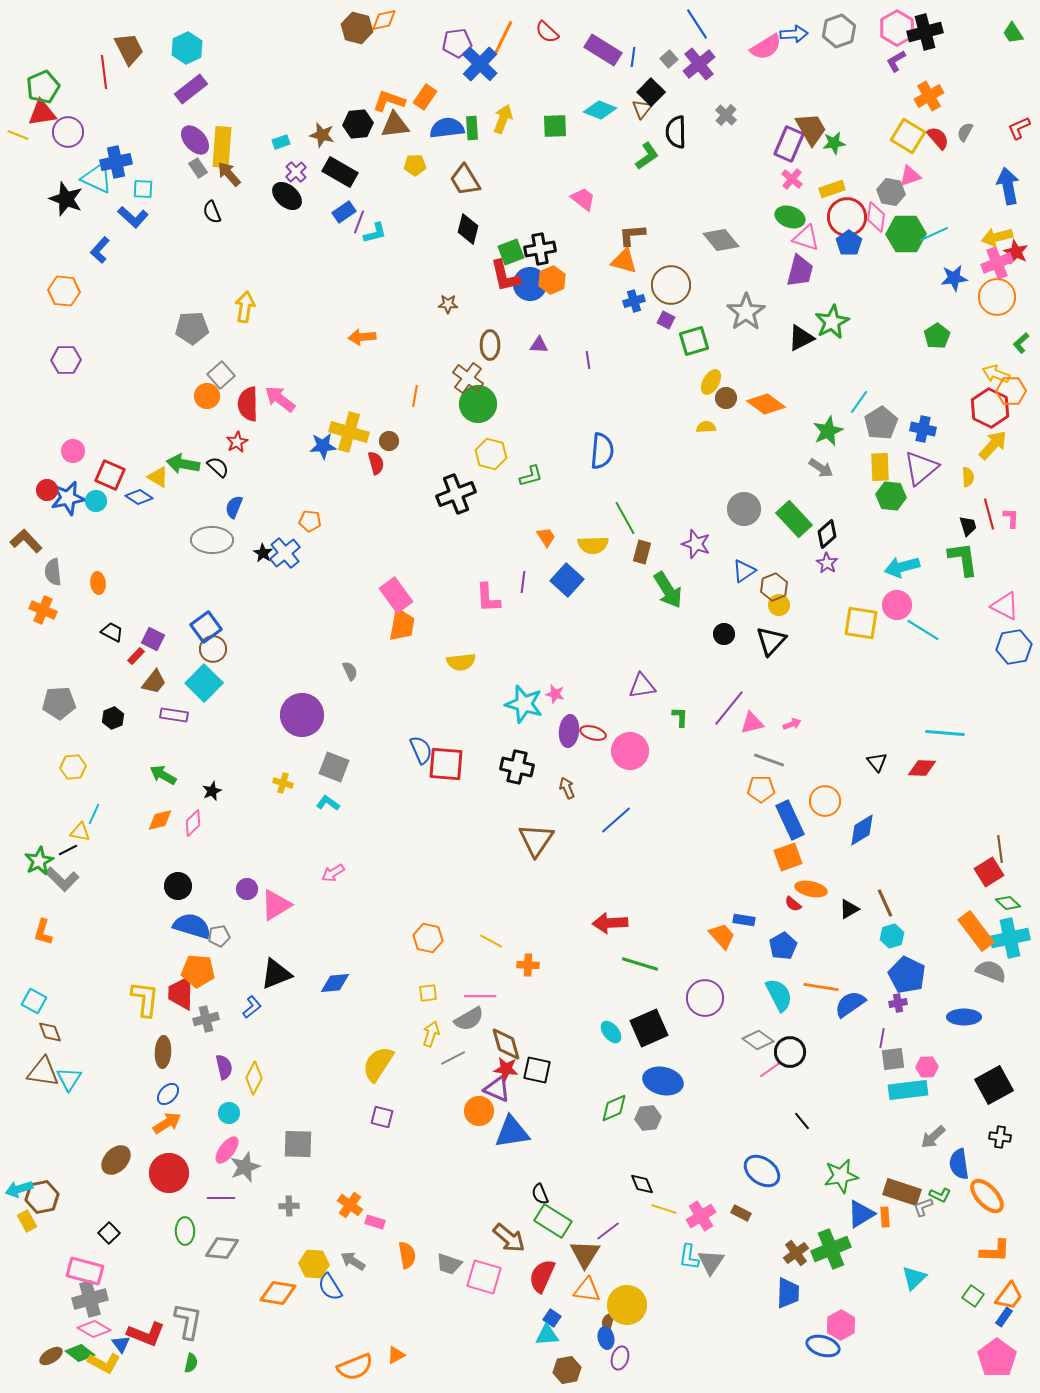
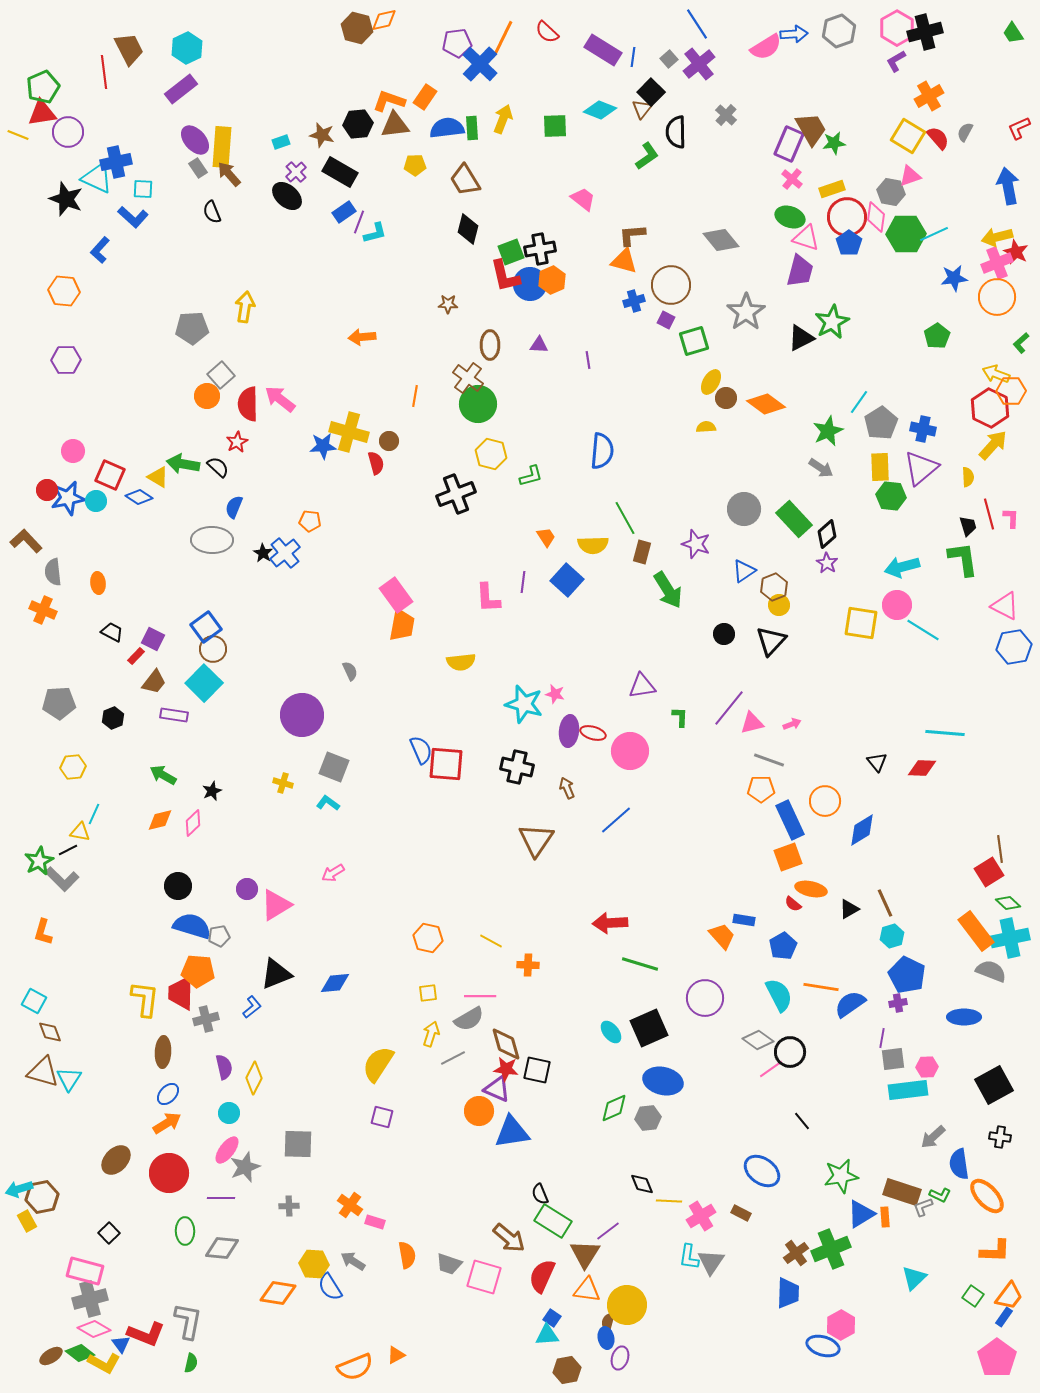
purple rectangle at (191, 89): moved 10 px left
brown triangle at (43, 1072): rotated 8 degrees clockwise
yellow line at (664, 1209): moved 5 px right, 8 px up; rotated 15 degrees counterclockwise
